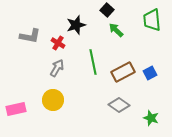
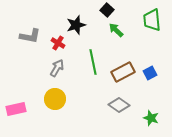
yellow circle: moved 2 px right, 1 px up
